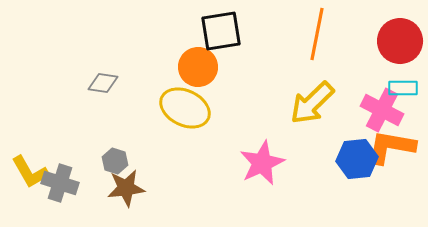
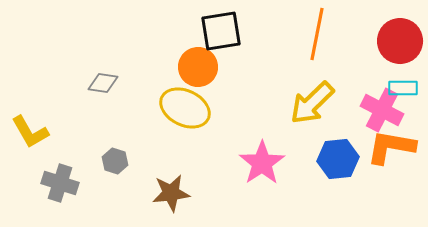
blue hexagon: moved 19 px left
pink star: rotated 9 degrees counterclockwise
yellow L-shape: moved 40 px up
brown star: moved 45 px right, 5 px down
